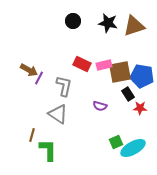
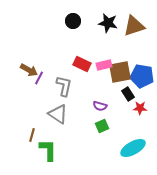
green square: moved 14 px left, 16 px up
